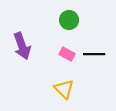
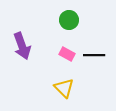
black line: moved 1 px down
yellow triangle: moved 1 px up
